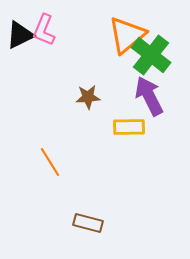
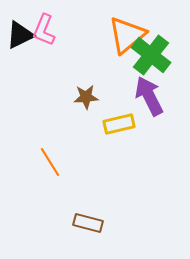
brown star: moved 2 px left
yellow rectangle: moved 10 px left, 3 px up; rotated 12 degrees counterclockwise
